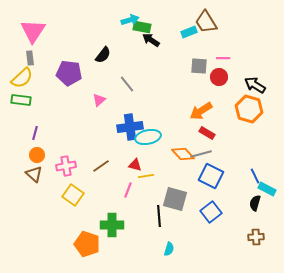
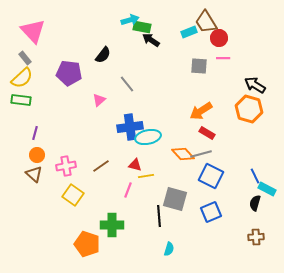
pink triangle at (33, 31): rotated 16 degrees counterclockwise
gray rectangle at (30, 58): moved 5 px left; rotated 32 degrees counterclockwise
red circle at (219, 77): moved 39 px up
blue square at (211, 212): rotated 15 degrees clockwise
